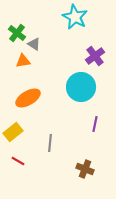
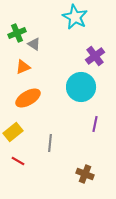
green cross: rotated 30 degrees clockwise
orange triangle: moved 6 px down; rotated 14 degrees counterclockwise
brown cross: moved 5 px down
